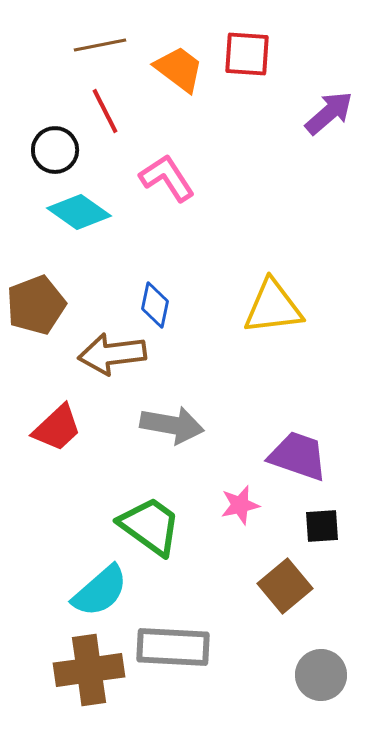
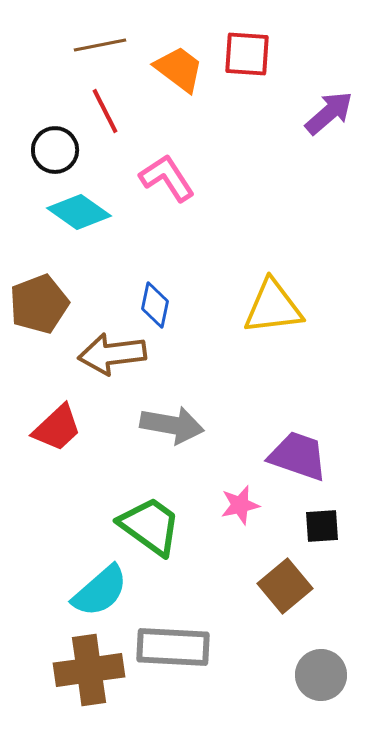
brown pentagon: moved 3 px right, 1 px up
